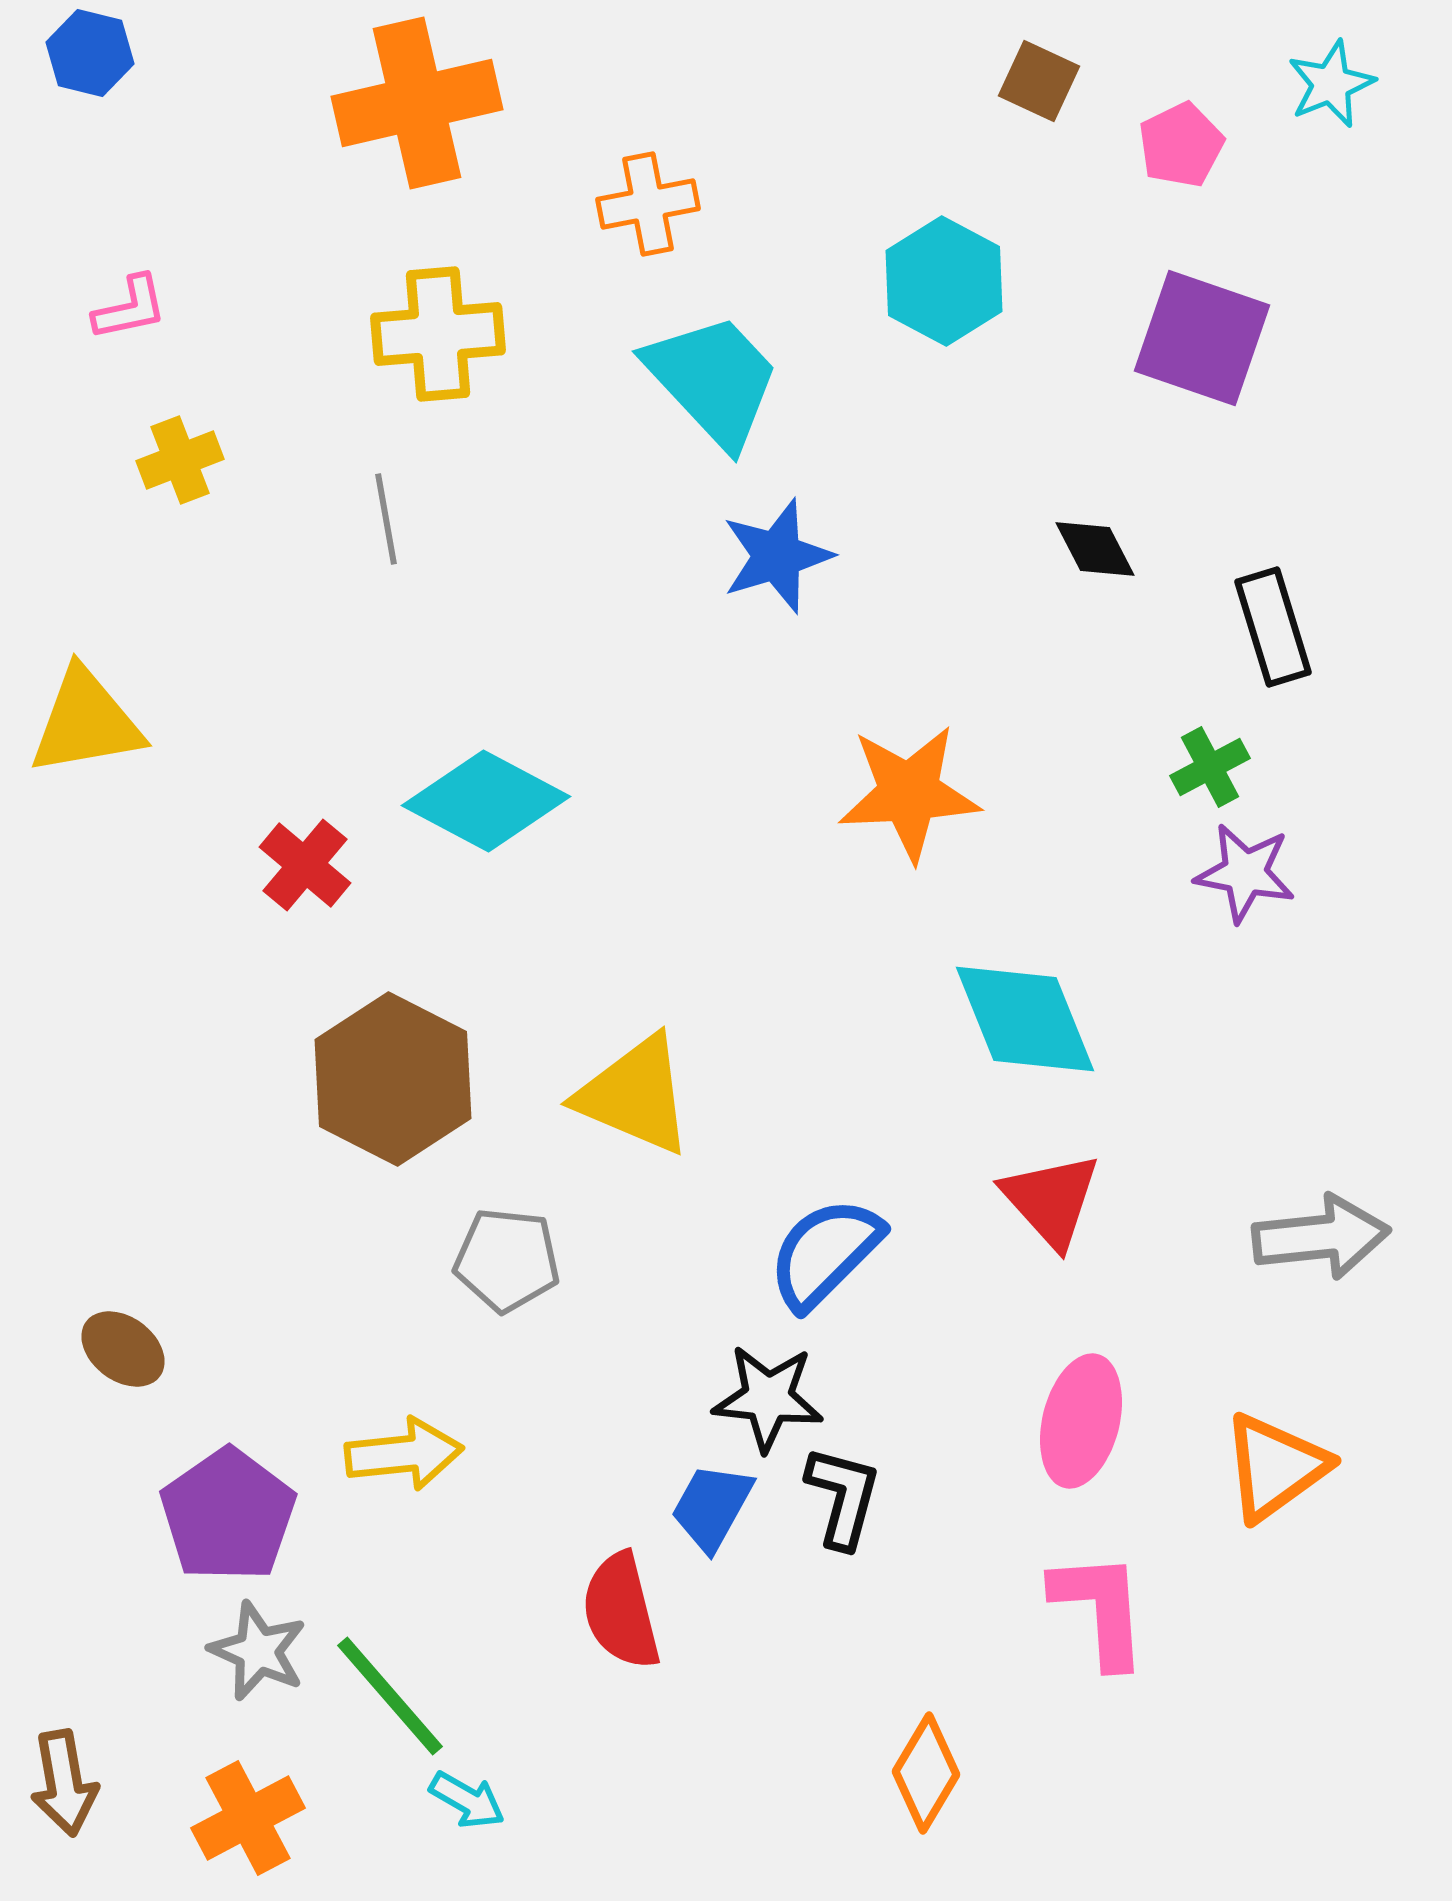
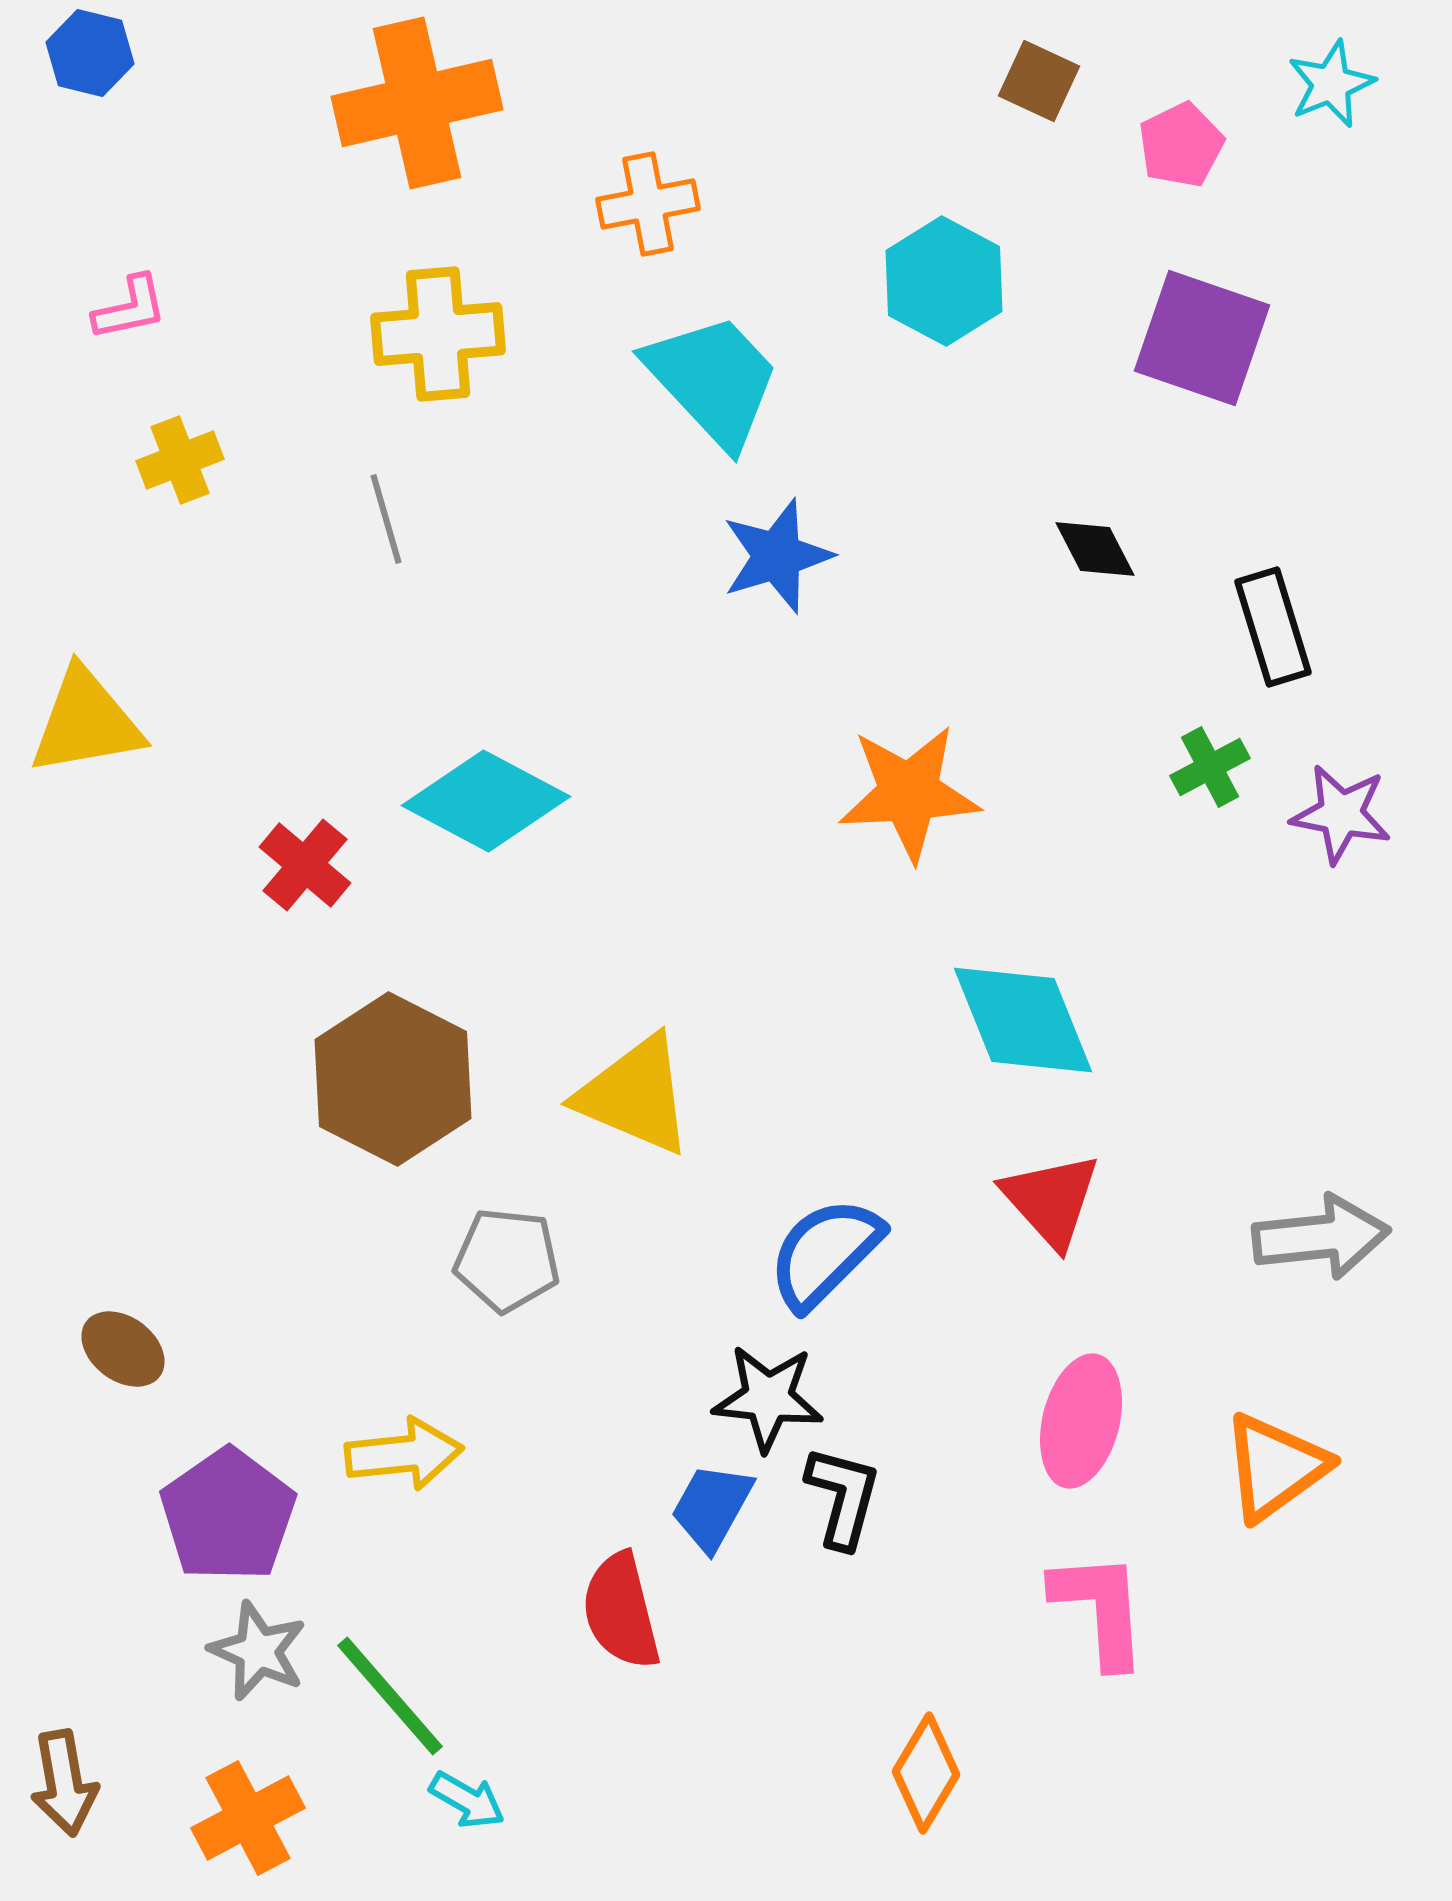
gray line at (386, 519): rotated 6 degrees counterclockwise
purple star at (1245, 873): moved 96 px right, 59 px up
cyan diamond at (1025, 1019): moved 2 px left, 1 px down
